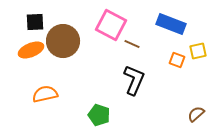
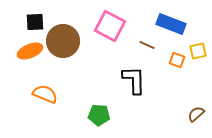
pink square: moved 1 px left, 1 px down
brown line: moved 15 px right, 1 px down
orange ellipse: moved 1 px left, 1 px down
black L-shape: rotated 24 degrees counterclockwise
orange semicircle: rotated 35 degrees clockwise
green pentagon: rotated 15 degrees counterclockwise
